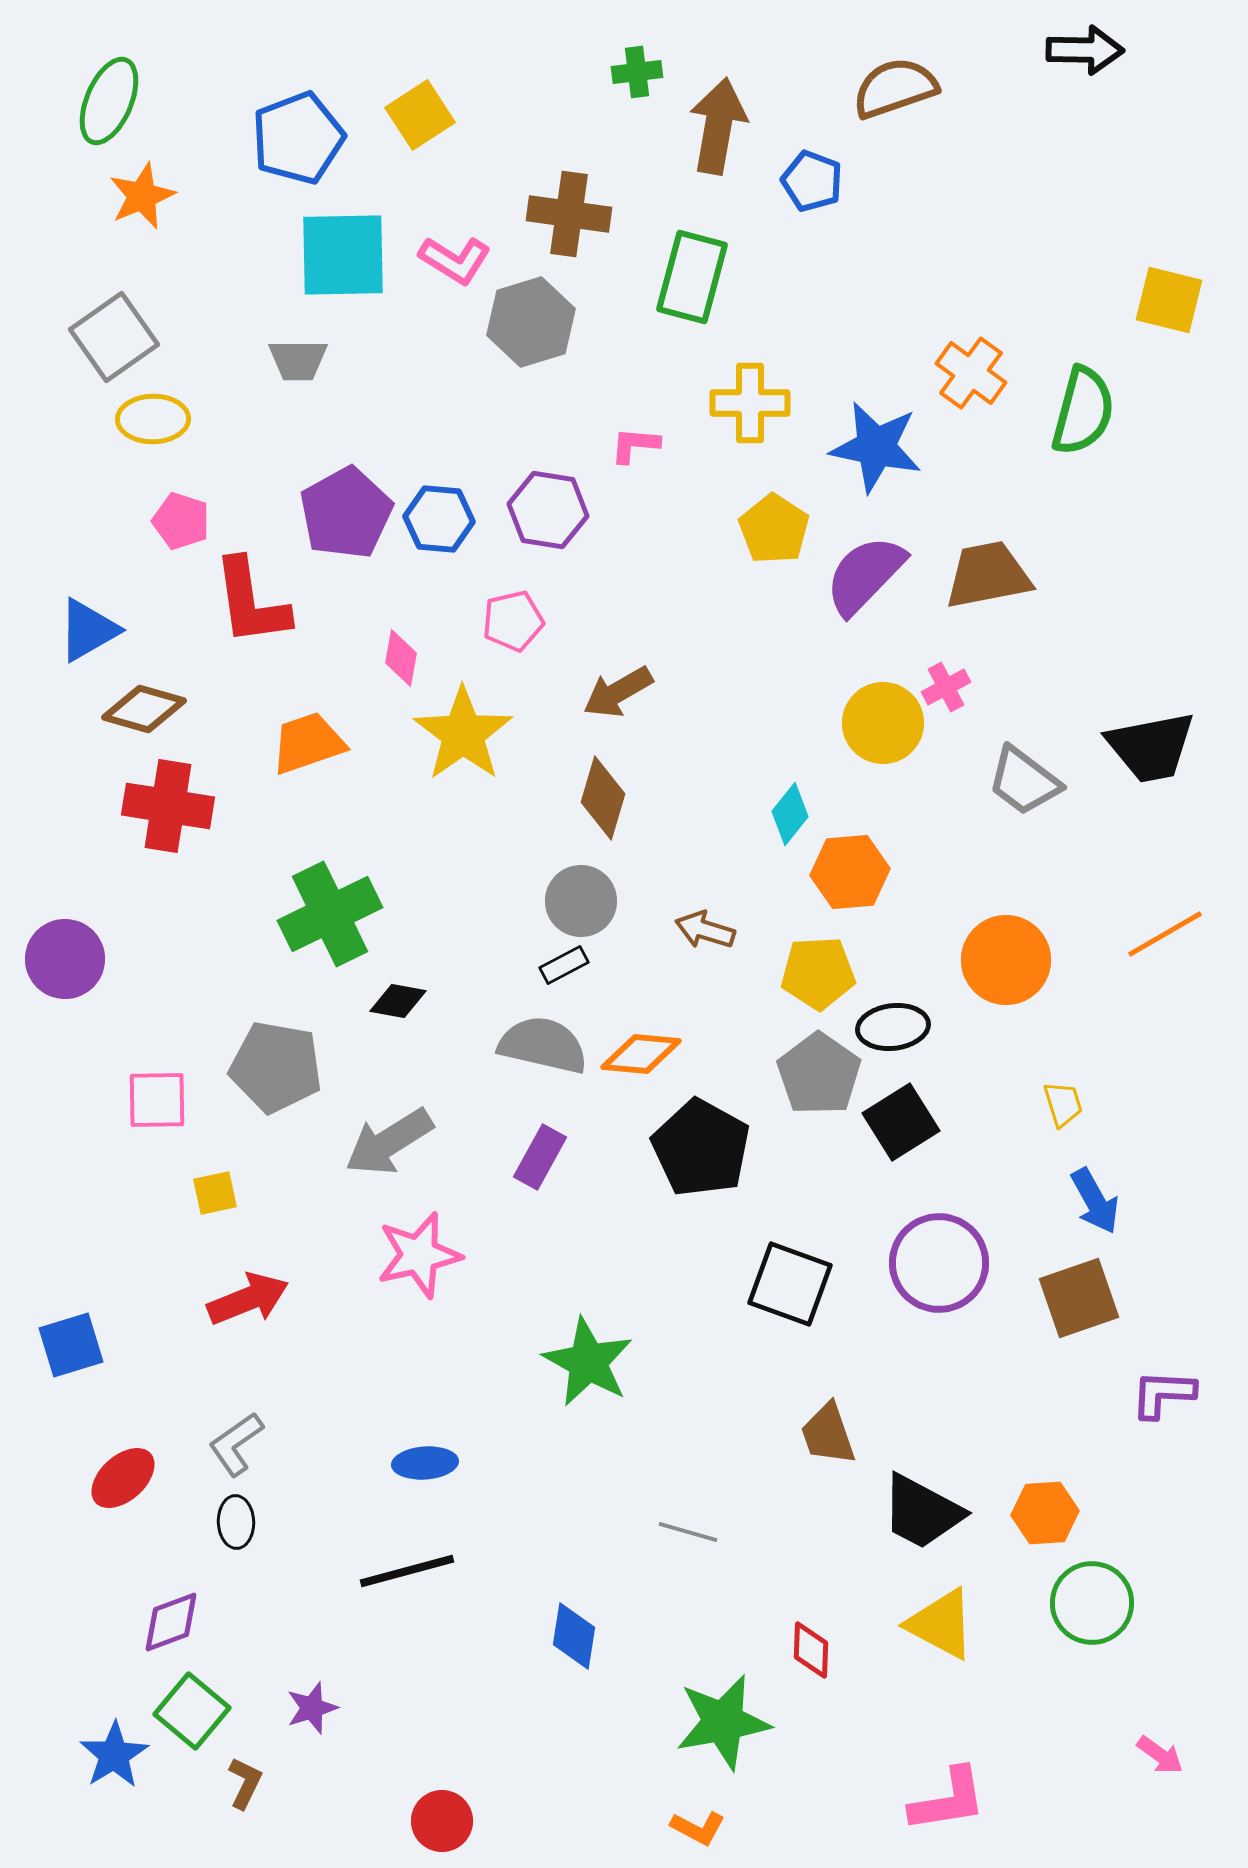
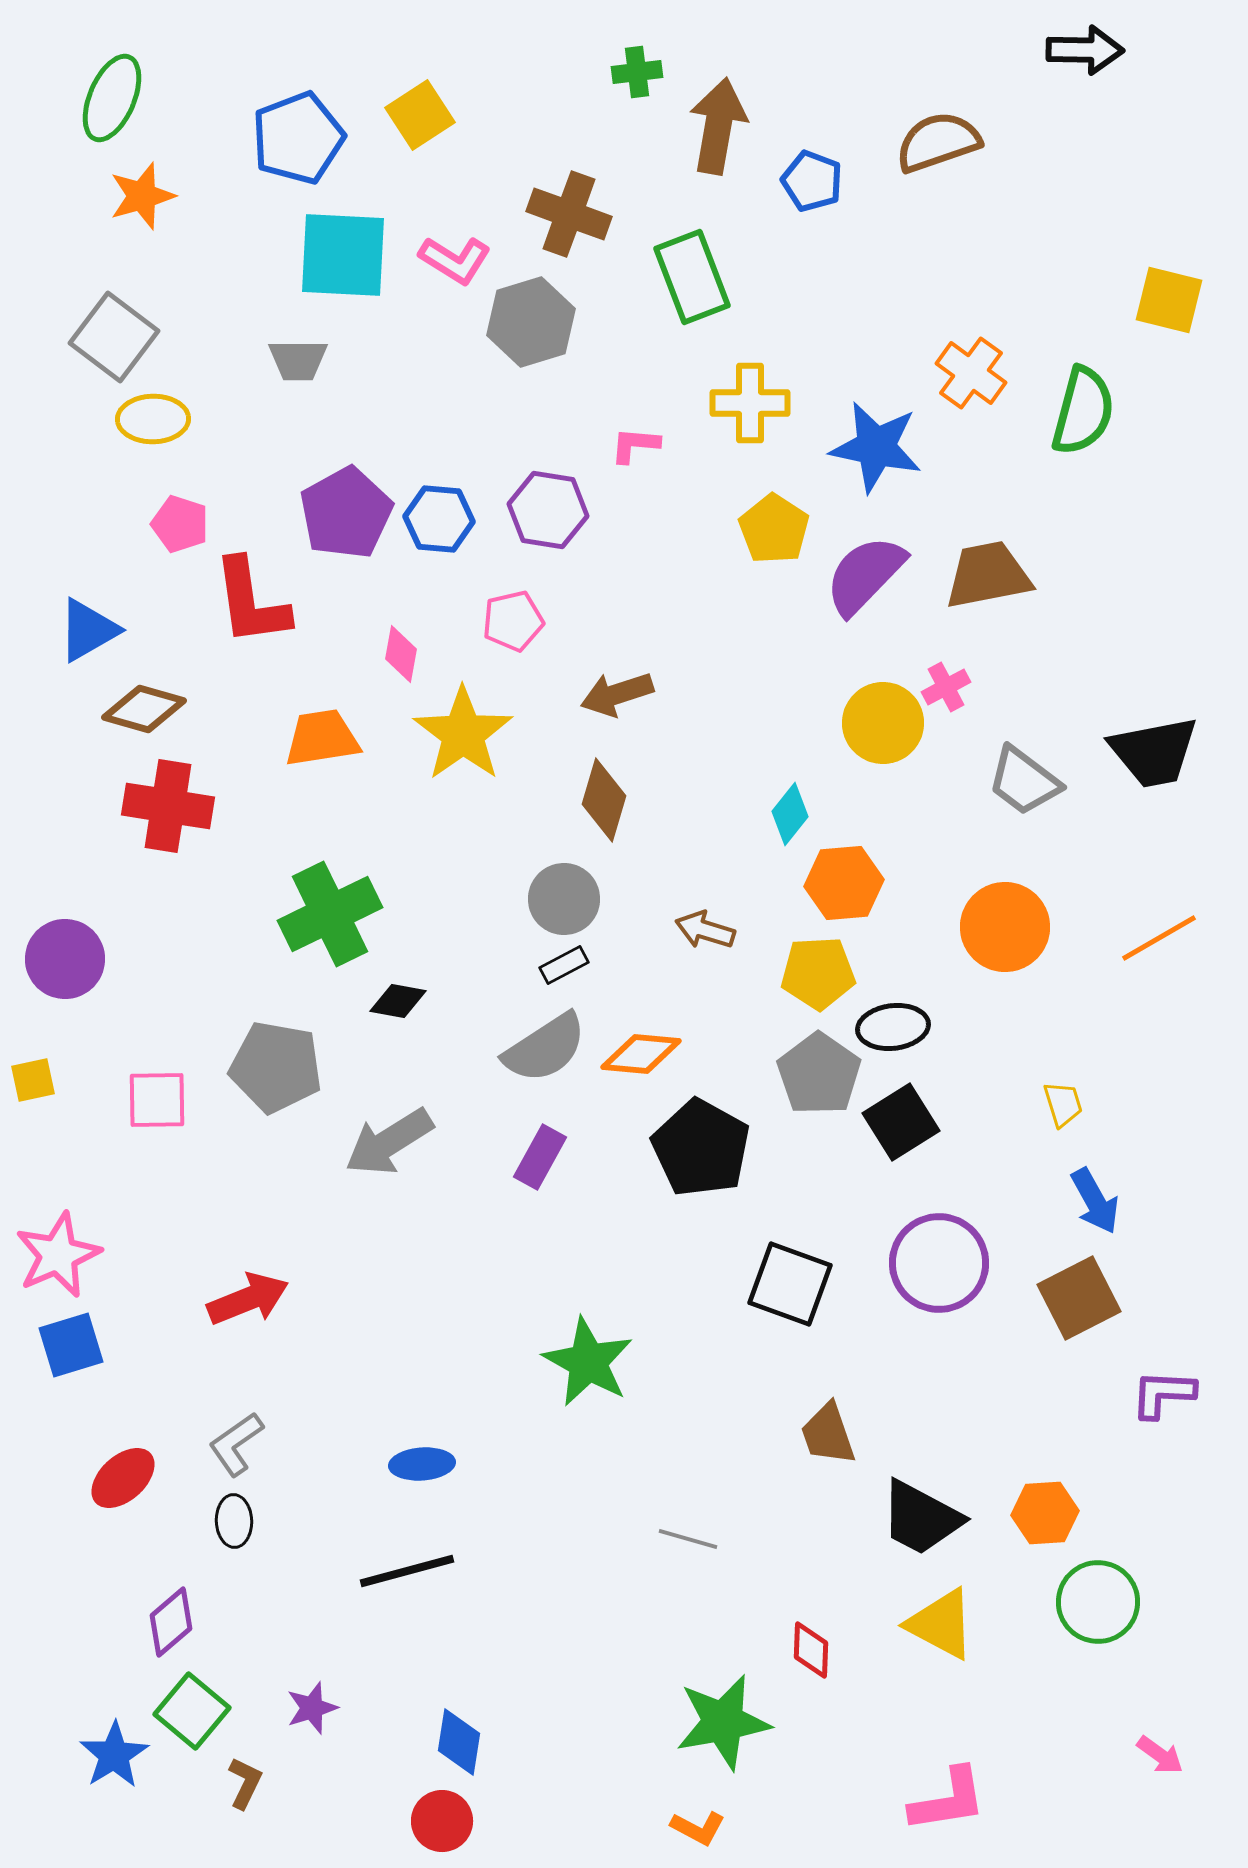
brown semicircle at (895, 88): moved 43 px right, 54 px down
green ellipse at (109, 101): moved 3 px right, 3 px up
orange star at (142, 196): rotated 6 degrees clockwise
brown cross at (569, 214): rotated 12 degrees clockwise
cyan square at (343, 255): rotated 4 degrees clockwise
green rectangle at (692, 277): rotated 36 degrees counterclockwise
gray square at (114, 337): rotated 18 degrees counterclockwise
pink pentagon at (181, 521): moved 1 px left, 3 px down
pink diamond at (401, 658): moved 4 px up
brown arrow at (618, 692): moved 1 px left, 2 px down; rotated 12 degrees clockwise
orange trapezoid at (308, 743): moved 14 px right, 5 px up; rotated 10 degrees clockwise
black trapezoid at (1151, 747): moved 3 px right, 5 px down
brown diamond at (603, 798): moved 1 px right, 2 px down
orange hexagon at (850, 872): moved 6 px left, 11 px down
gray circle at (581, 901): moved 17 px left, 2 px up
orange line at (1165, 934): moved 6 px left, 4 px down
orange circle at (1006, 960): moved 1 px left, 33 px up
gray semicircle at (543, 1045): moved 2 px right, 3 px down; rotated 134 degrees clockwise
yellow square at (215, 1193): moved 182 px left, 113 px up
pink star at (419, 1255): moved 361 px left; rotated 10 degrees counterclockwise
brown square at (1079, 1298): rotated 8 degrees counterclockwise
blue ellipse at (425, 1463): moved 3 px left, 1 px down
black trapezoid at (922, 1512): moved 1 px left, 6 px down
black ellipse at (236, 1522): moved 2 px left, 1 px up
gray line at (688, 1532): moved 7 px down
green circle at (1092, 1603): moved 6 px right, 1 px up
purple diamond at (171, 1622): rotated 20 degrees counterclockwise
blue diamond at (574, 1636): moved 115 px left, 106 px down
